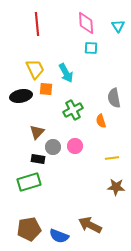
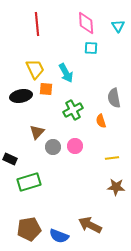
black rectangle: moved 28 px left; rotated 16 degrees clockwise
